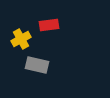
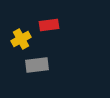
gray rectangle: rotated 20 degrees counterclockwise
